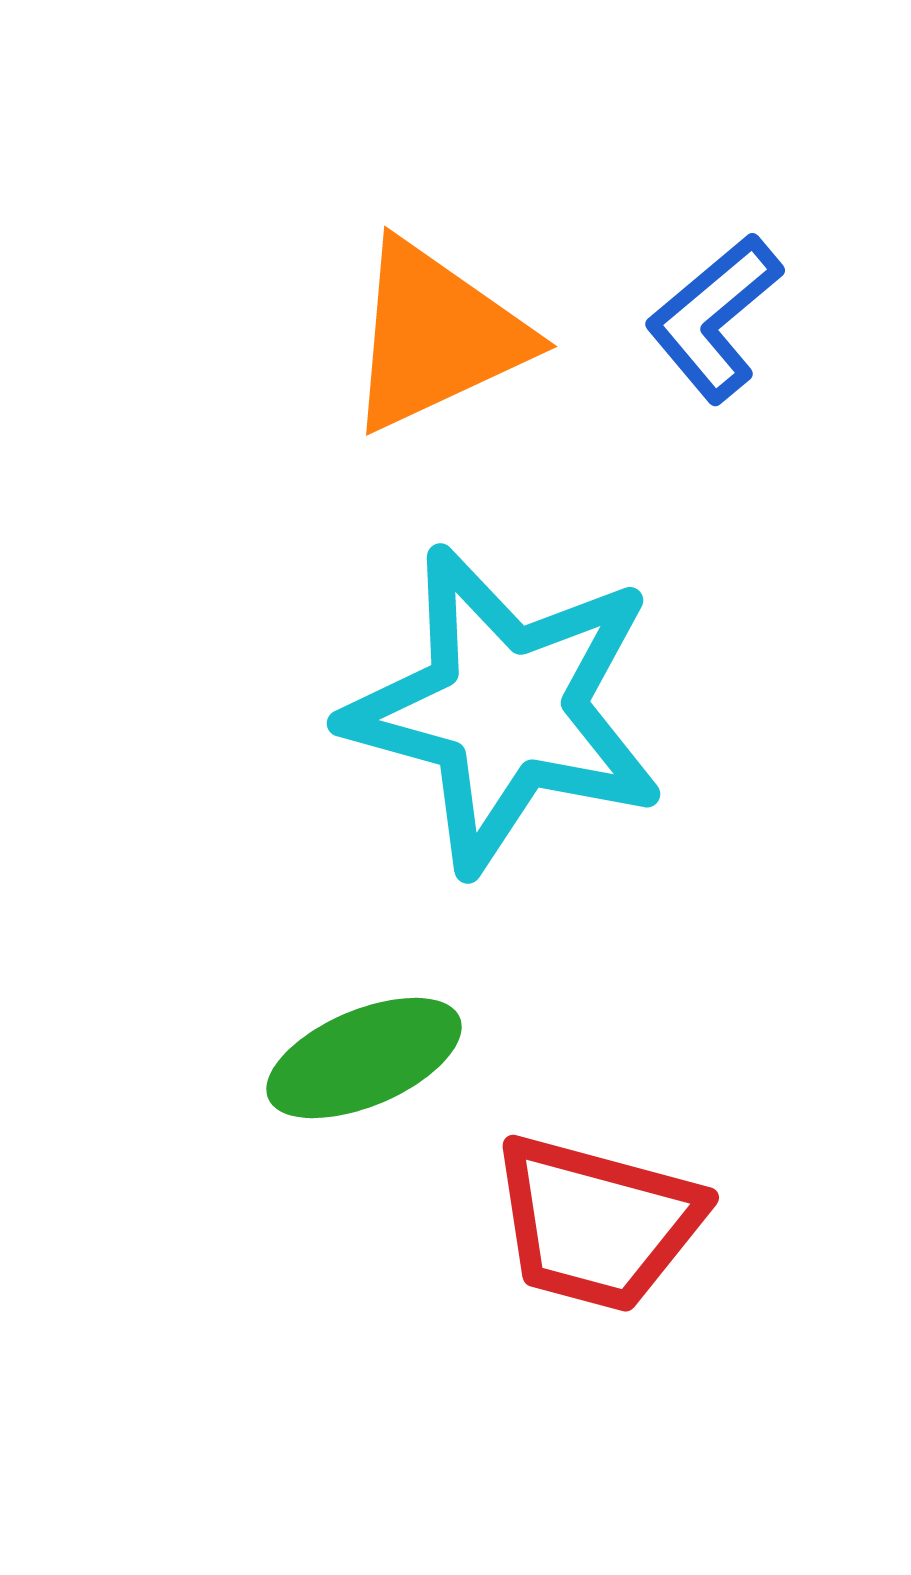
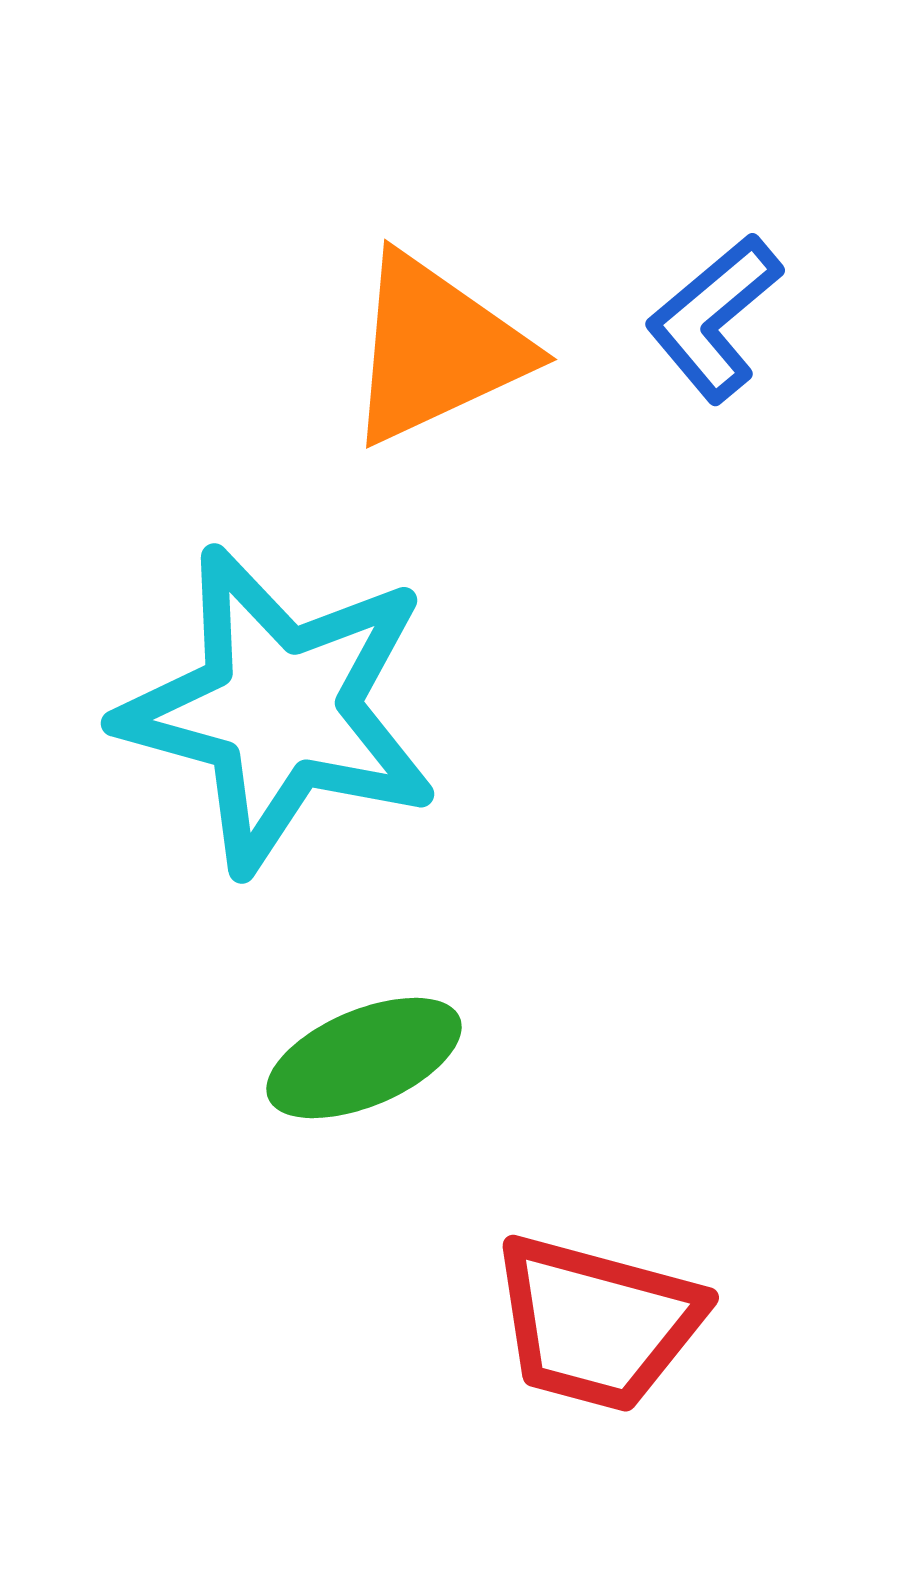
orange triangle: moved 13 px down
cyan star: moved 226 px left
red trapezoid: moved 100 px down
